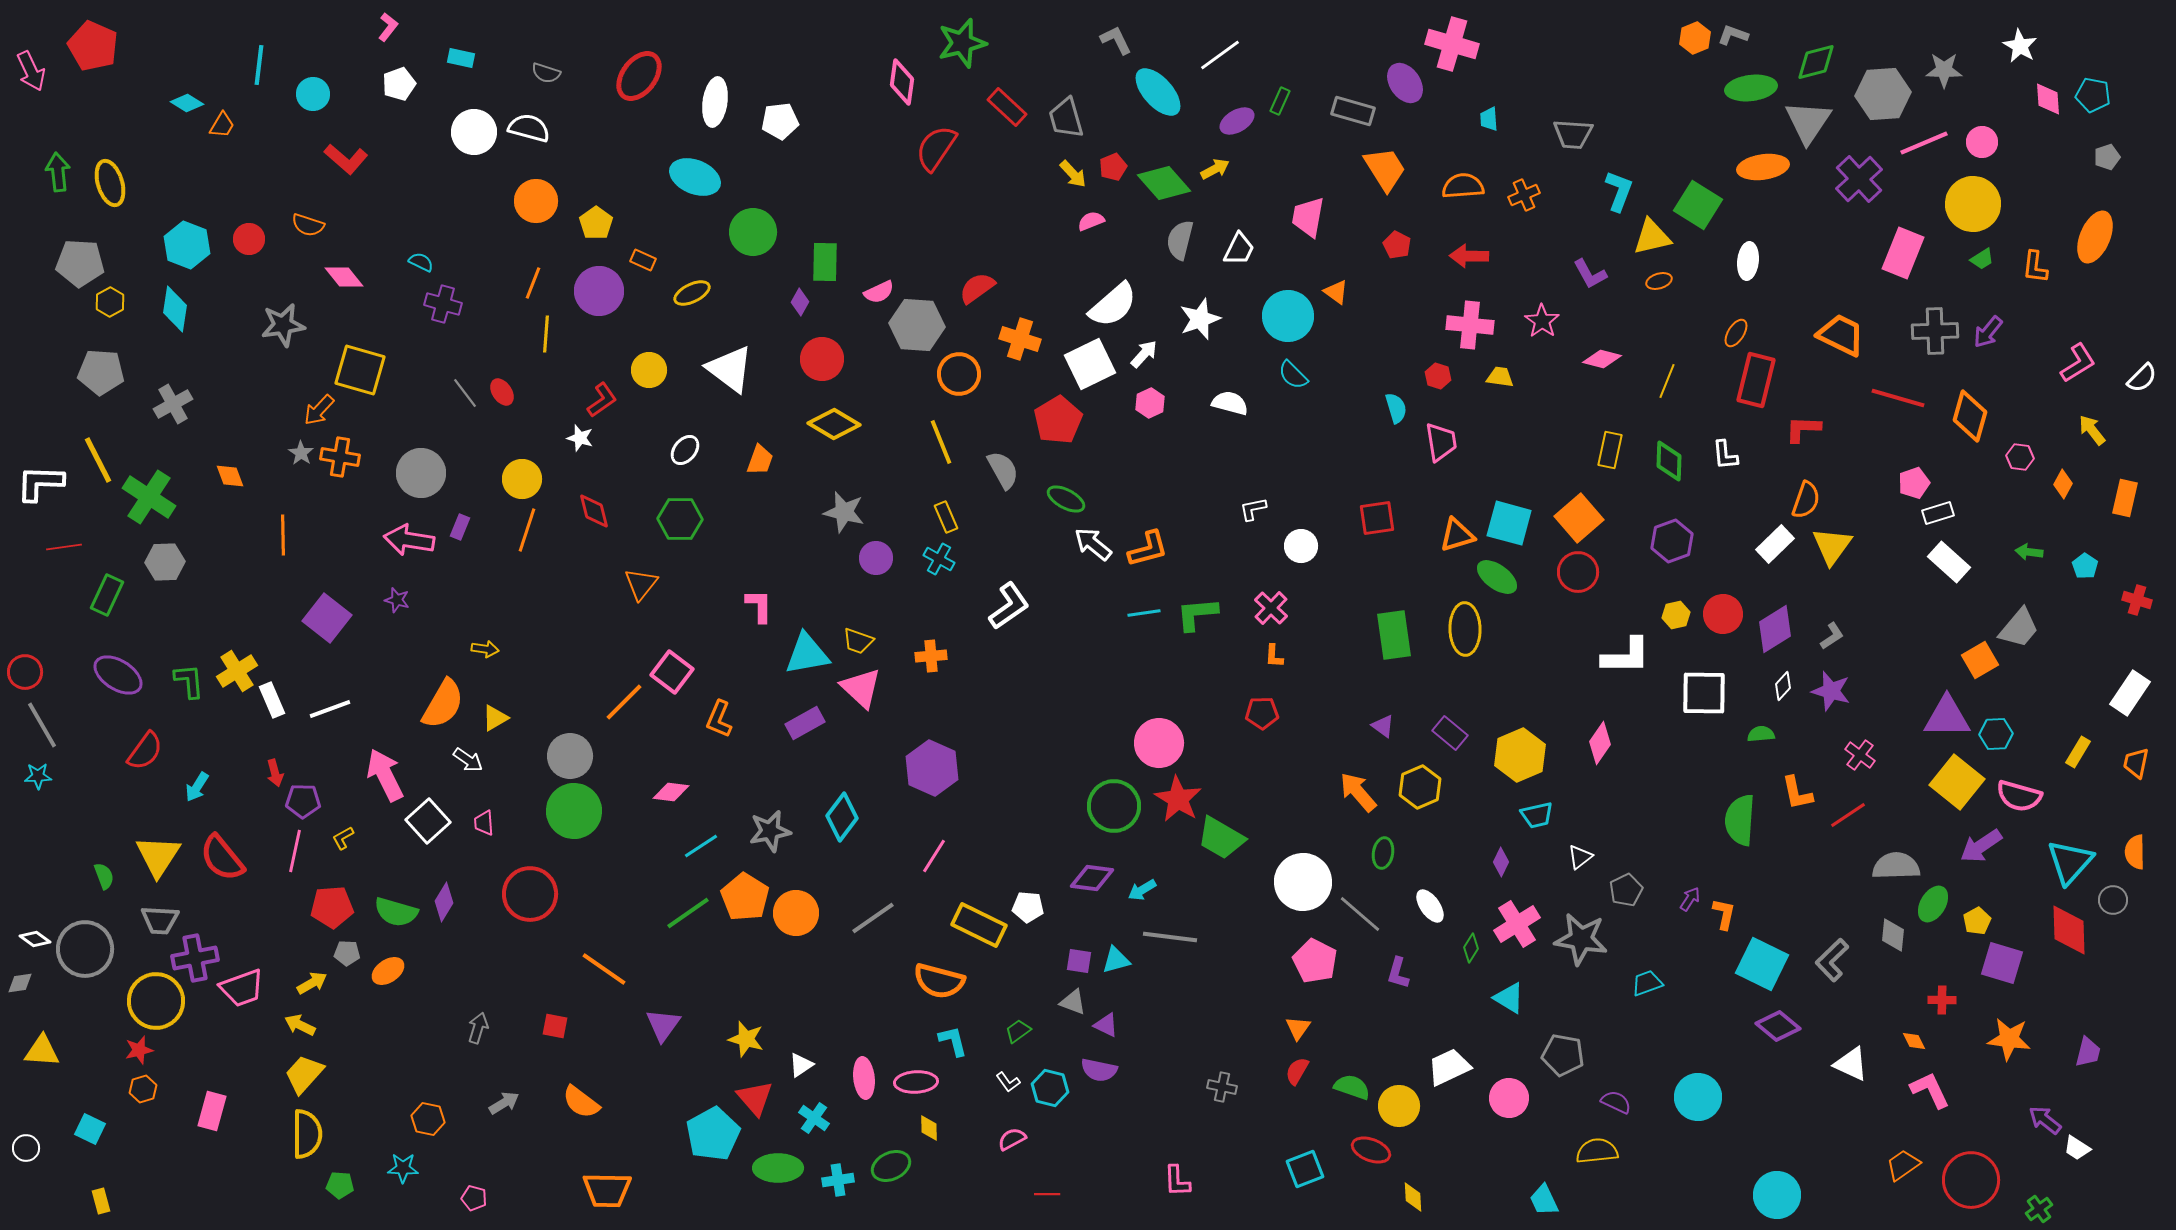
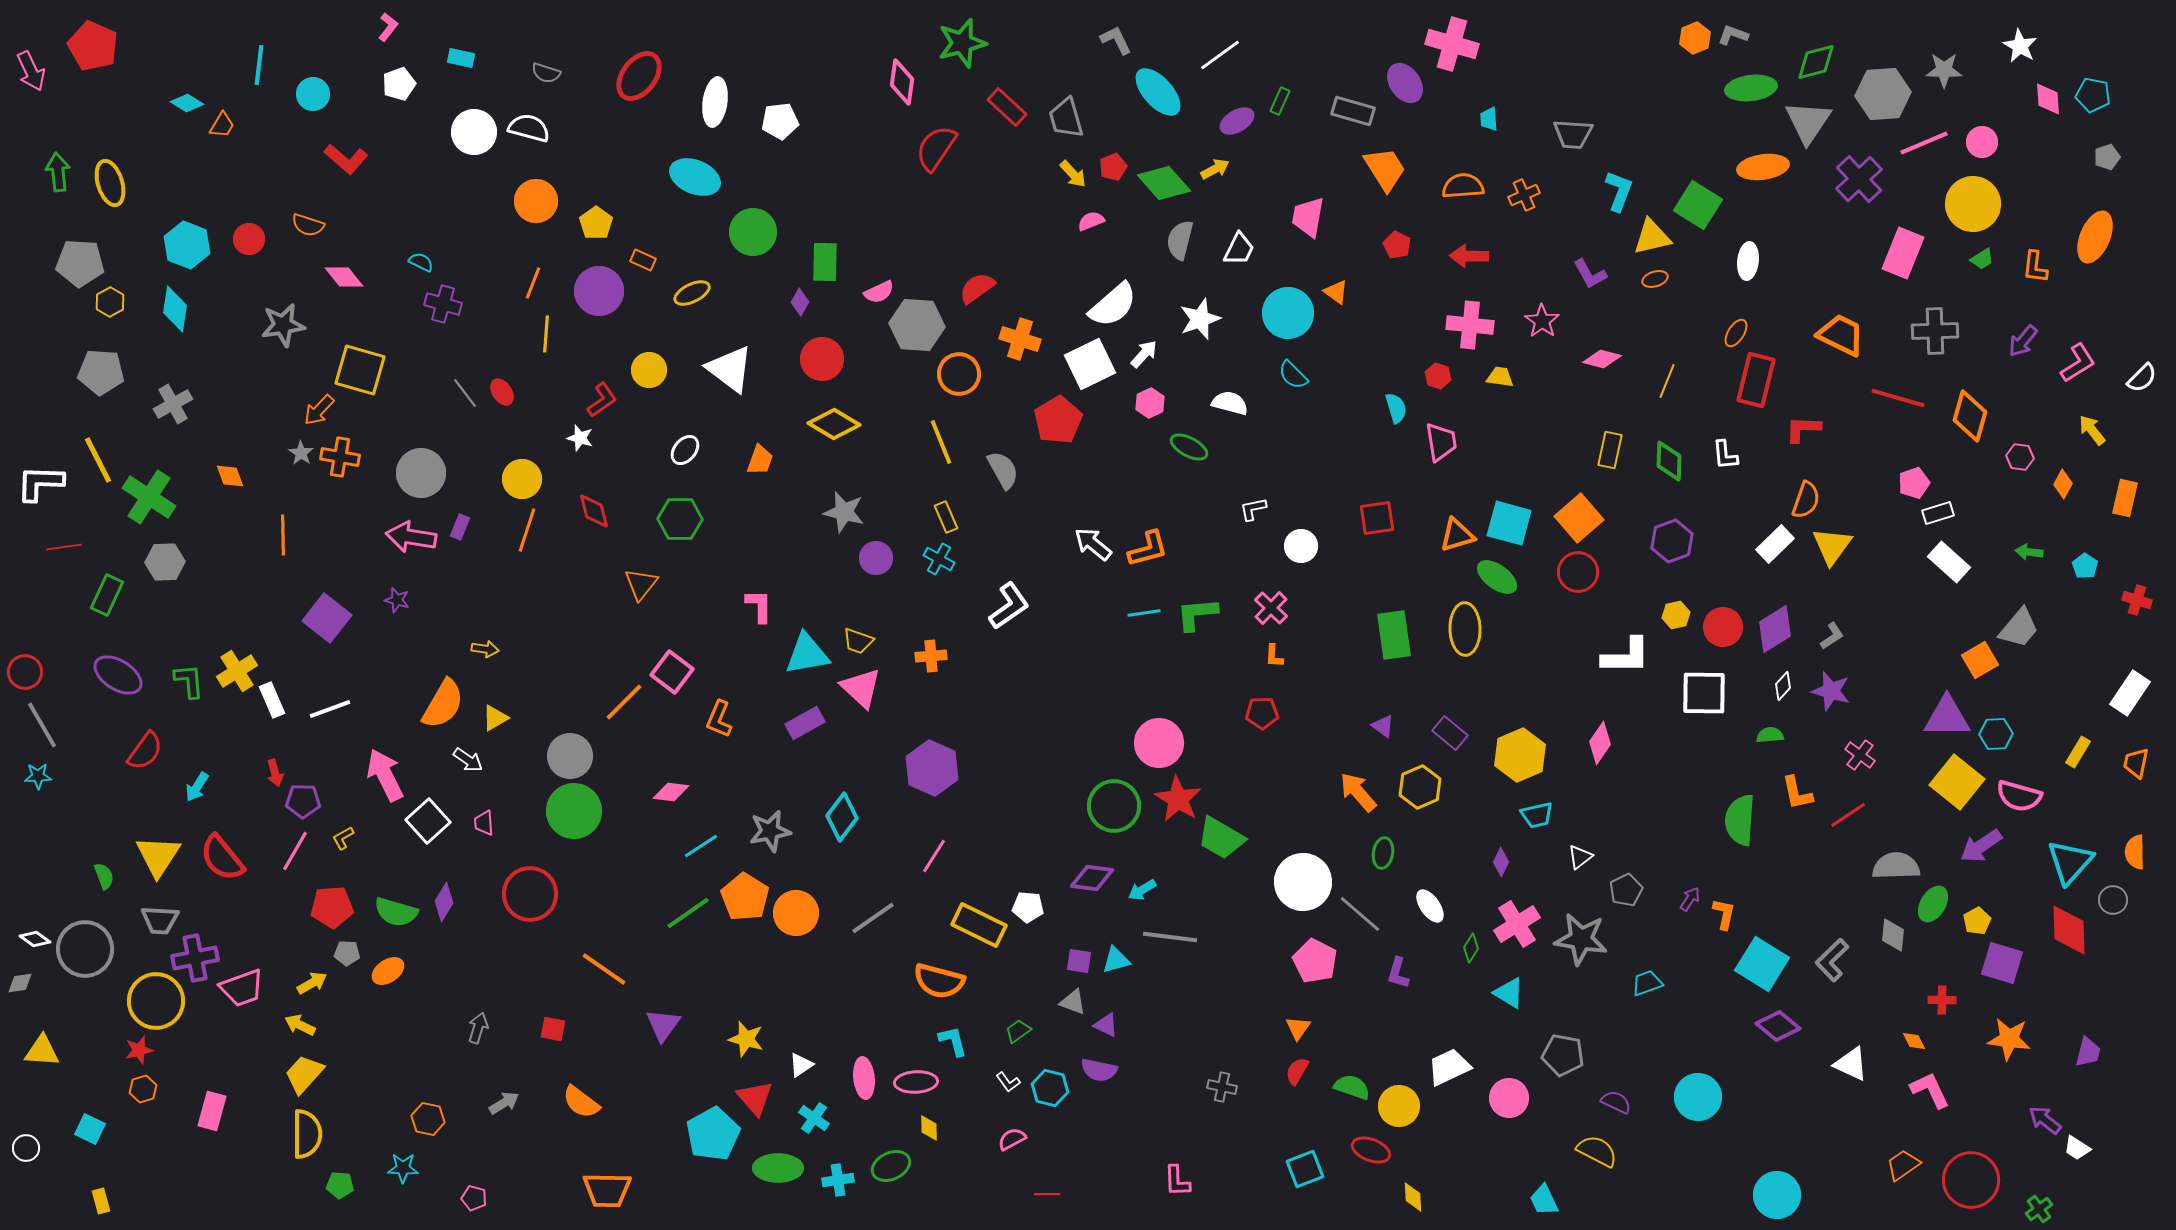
orange ellipse at (1659, 281): moved 4 px left, 2 px up
cyan circle at (1288, 316): moved 3 px up
purple arrow at (1988, 332): moved 35 px right, 9 px down
green ellipse at (1066, 499): moved 123 px right, 52 px up
pink arrow at (409, 540): moved 2 px right, 3 px up
red circle at (1723, 614): moved 13 px down
green semicircle at (1761, 734): moved 9 px right, 1 px down
pink line at (295, 851): rotated 18 degrees clockwise
cyan square at (1762, 964): rotated 6 degrees clockwise
cyan triangle at (1509, 998): moved 5 px up
red square at (555, 1026): moved 2 px left, 3 px down
yellow semicircle at (1597, 1151): rotated 33 degrees clockwise
